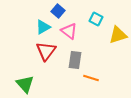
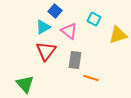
blue square: moved 3 px left
cyan square: moved 2 px left
